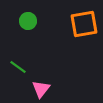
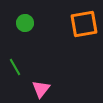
green circle: moved 3 px left, 2 px down
green line: moved 3 px left; rotated 24 degrees clockwise
